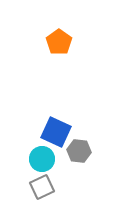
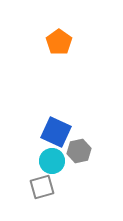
gray hexagon: rotated 20 degrees counterclockwise
cyan circle: moved 10 px right, 2 px down
gray square: rotated 10 degrees clockwise
